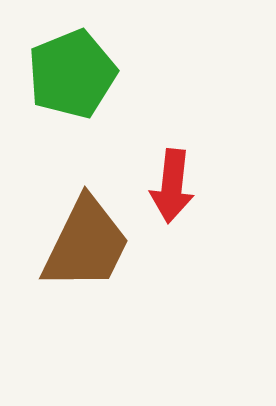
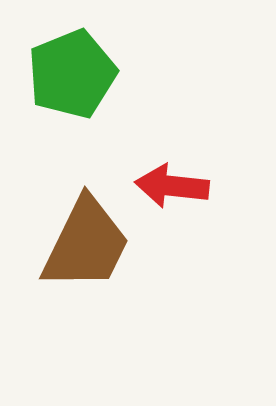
red arrow: rotated 90 degrees clockwise
